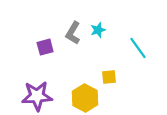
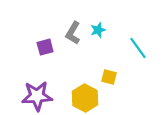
yellow square: rotated 21 degrees clockwise
